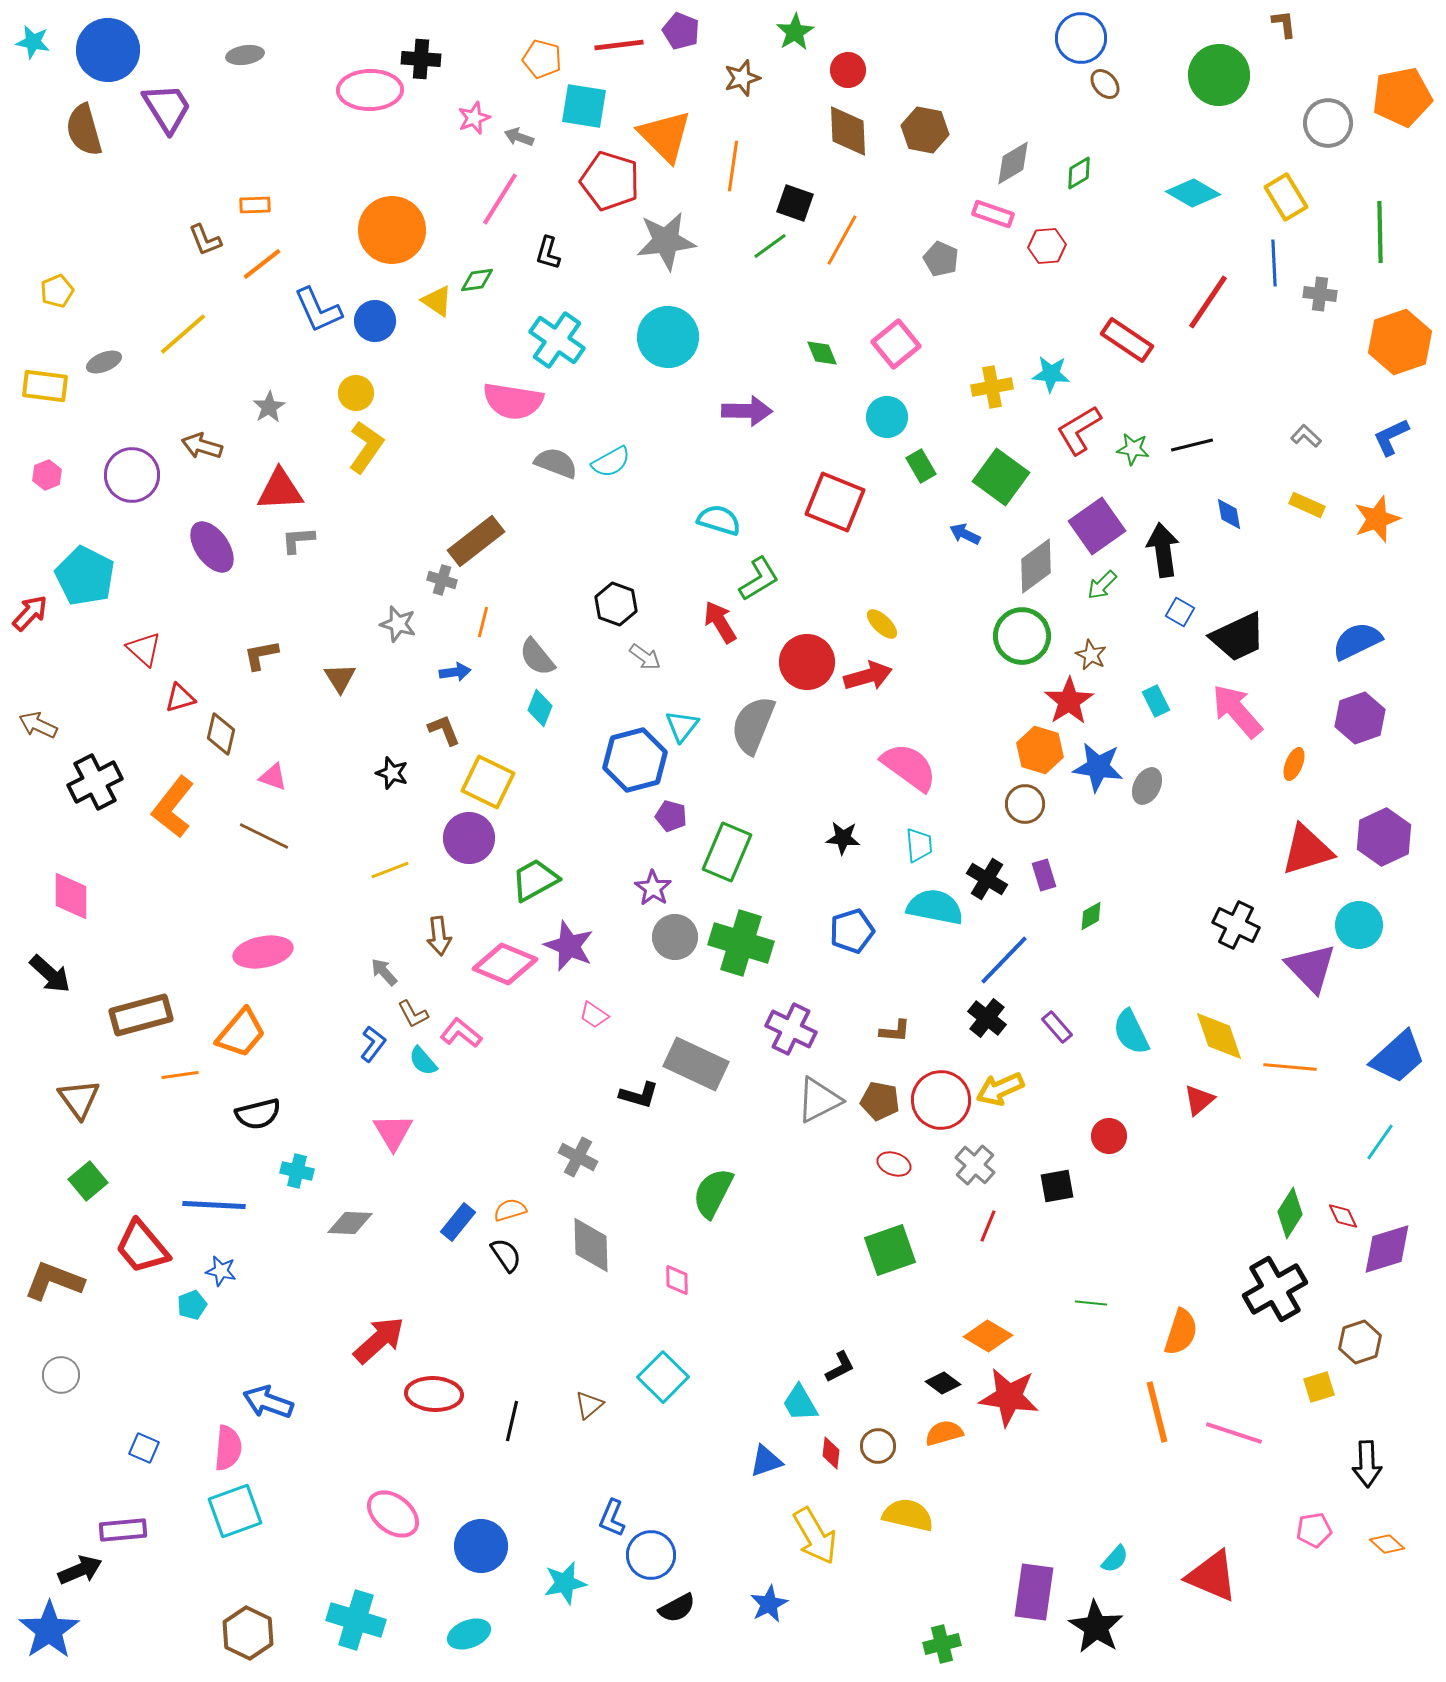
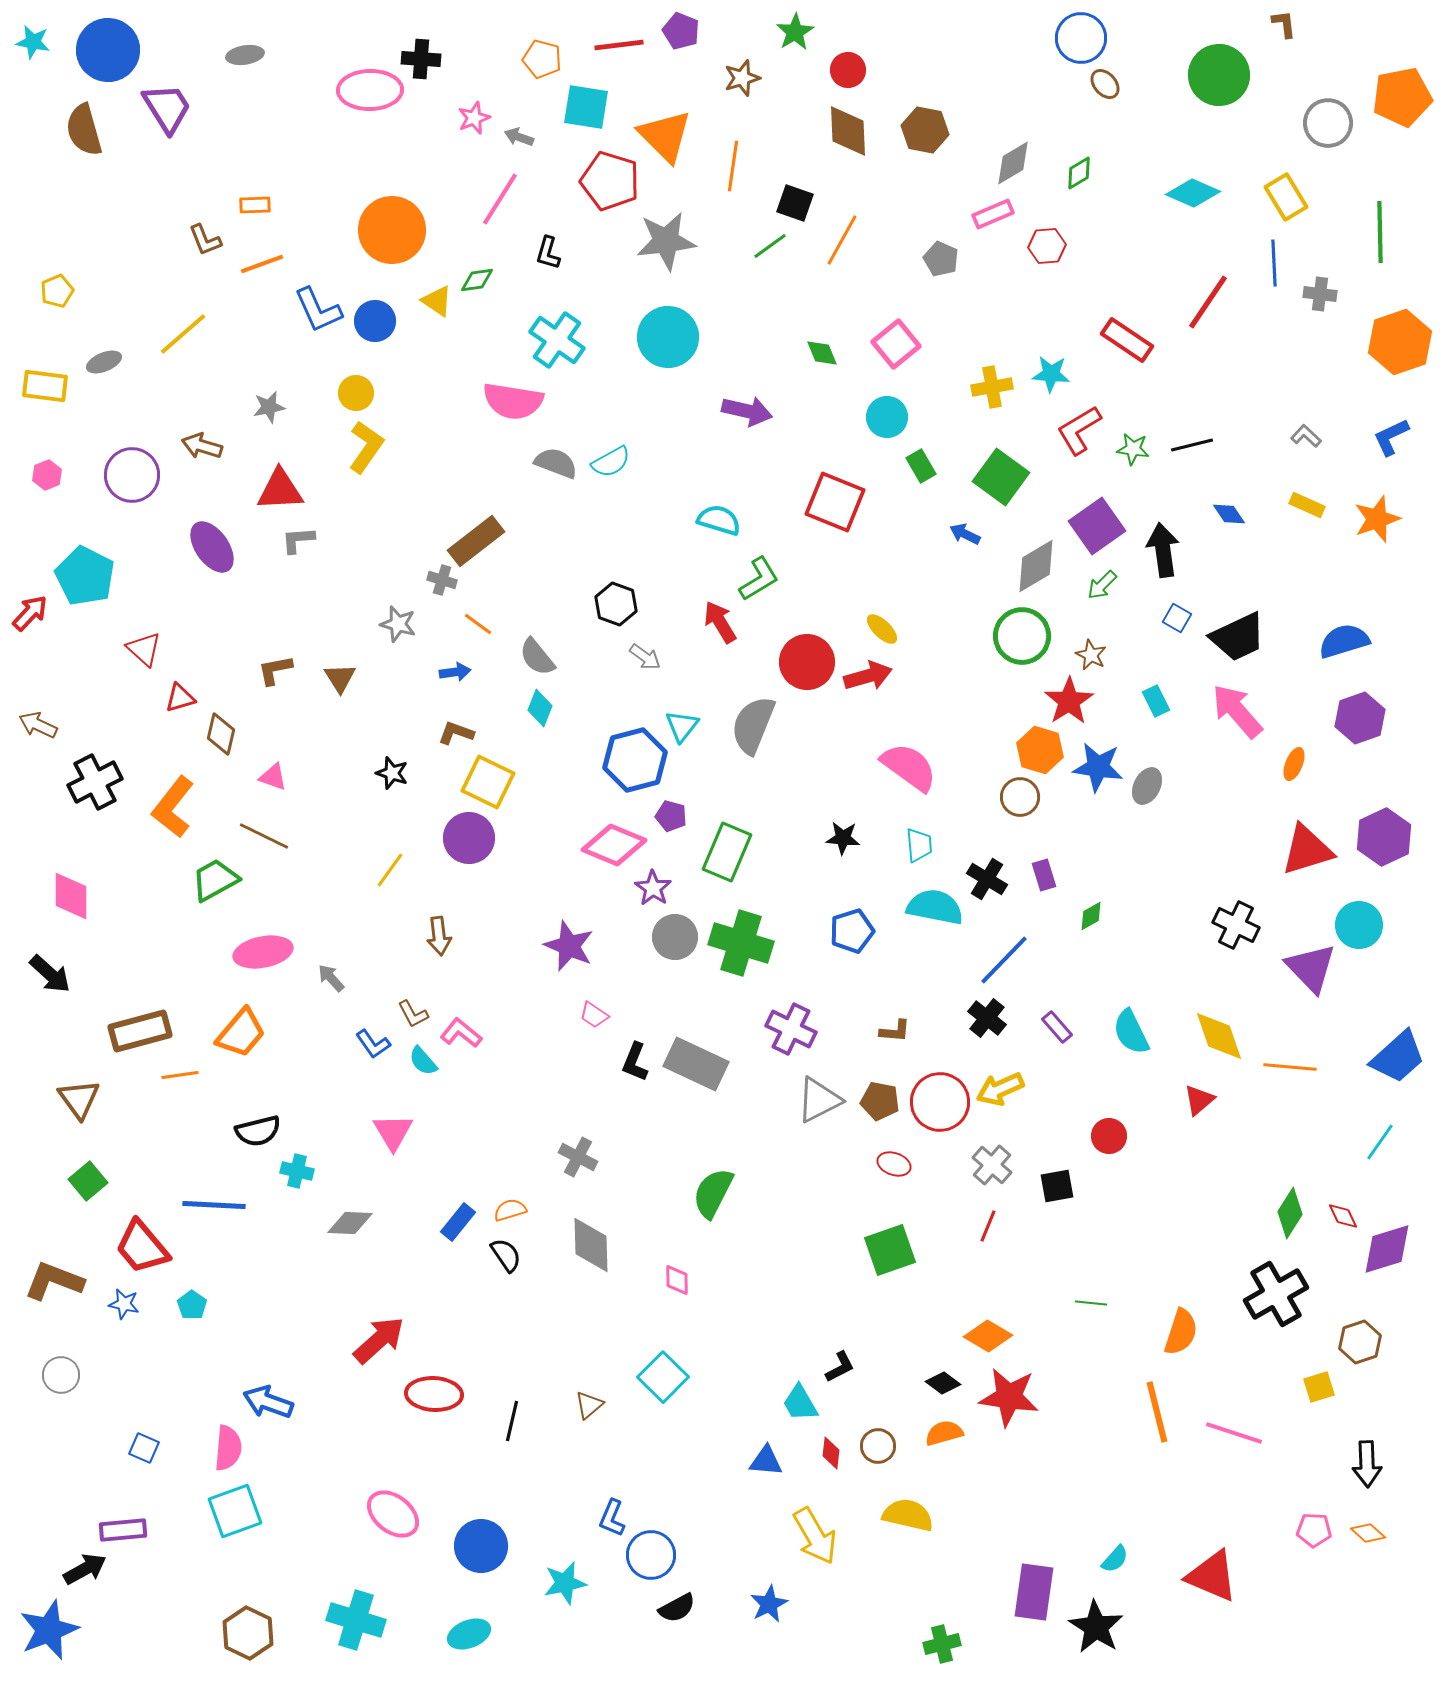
cyan square at (584, 106): moved 2 px right, 1 px down
cyan diamond at (1193, 193): rotated 6 degrees counterclockwise
pink rectangle at (993, 214): rotated 42 degrees counterclockwise
orange line at (262, 264): rotated 18 degrees clockwise
gray star at (269, 407): rotated 20 degrees clockwise
purple arrow at (747, 411): rotated 12 degrees clockwise
blue diamond at (1229, 514): rotated 24 degrees counterclockwise
gray diamond at (1036, 566): rotated 6 degrees clockwise
blue square at (1180, 612): moved 3 px left, 6 px down
orange line at (483, 622): moved 5 px left, 2 px down; rotated 68 degrees counterclockwise
yellow ellipse at (882, 624): moved 5 px down
blue semicircle at (1357, 641): moved 13 px left; rotated 9 degrees clockwise
brown L-shape at (261, 655): moved 14 px right, 15 px down
brown L-shape at (444, 730): moved 12 px right, 3 px down; rotated 48 degrees counterclockwise
brown circle at (1025, 804): moved 5 px left, 7 px up
yellow line at (390, 870): rotated 33 degrees counterclockwise
green trapezoid at (535, 880): moved 320 px left
pink diamond at (505, 964): moved 109 px right, 119 px up
gray arrow at (384, 972): moved 53 px left, 6 px down
brown rectangle at (141, 1015): moved 1 px left, 16 px down
blue L-shape at (373, 1044): rotated 108 degrees clockwise
black L-shape at (639, 1095): moved 4 px left, 33 px up; rotated 96 degrees clockwise
red circle at (941, 1100): moved 1 px left, 2 px down
black semicircle at (258, 1114): moved 17 px down
gray cross at (975, 1165): moved 17 px right
blue star at (221, 1271): moved 97 px left, 33 px down
black cross at (1275, 1289): moved 1 px right, 5 px down
cyan pentagon at (192, 1305): rotated 16 degrees counterclockwise
blue triangle at (766, 1461): rotated 24 degrees clockwise
pink pentagon at (1314, 1530): rotated 12 degrees clockwise
orange diamond at (1387, 1544): moved 19 px left, 11 px up
black arrow at (80, 1570): moved 5 px right, 1 px up; rotated 6 degrees counterclockwise
blue star at (49, 1630): rotated 12 degrees clockwise
